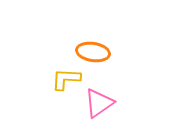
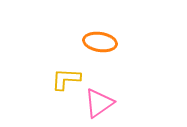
orange ellipse: moved 7 px right, 10 px up
